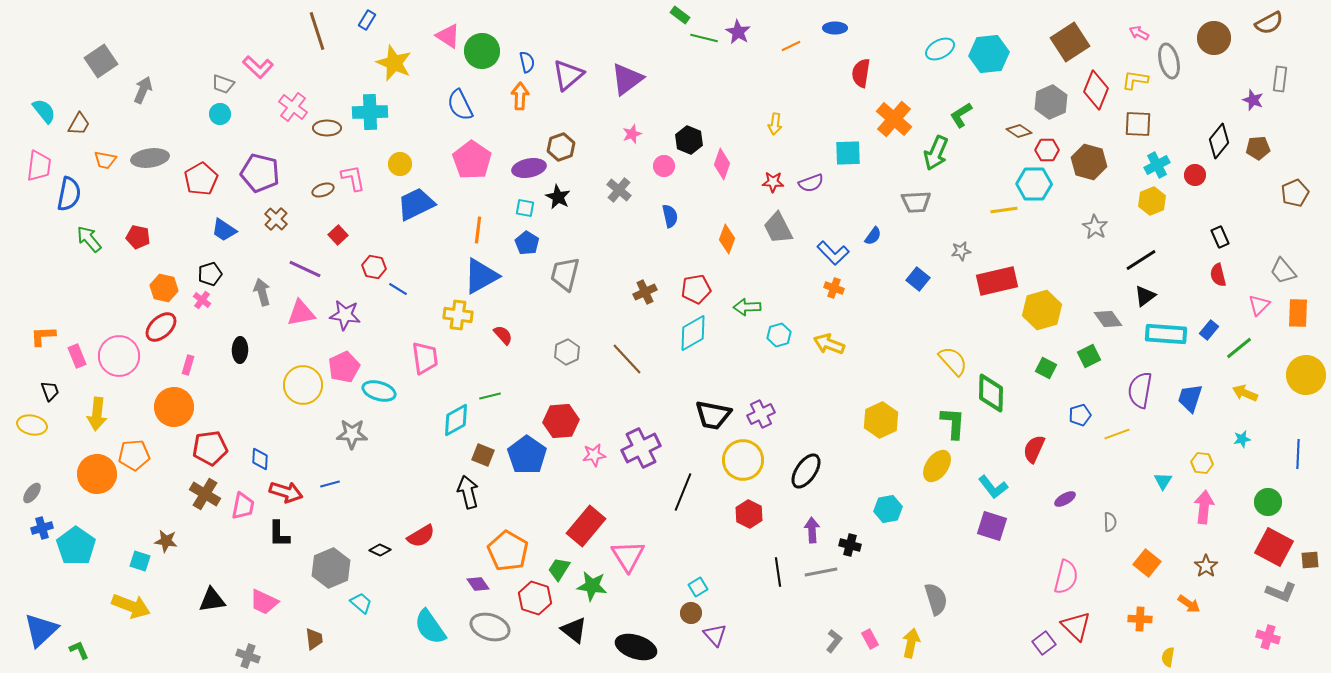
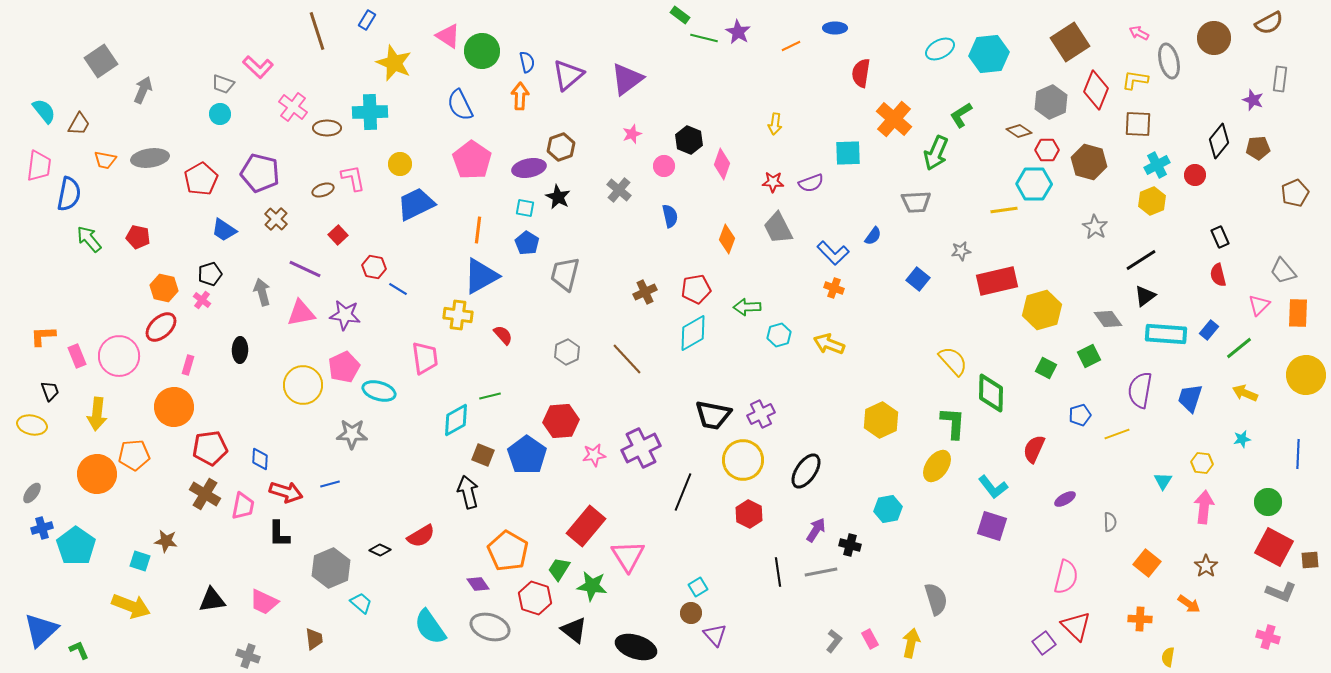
purple arrow at (812, 530): moved 4 px right; rotated 35 degrees clockwise
